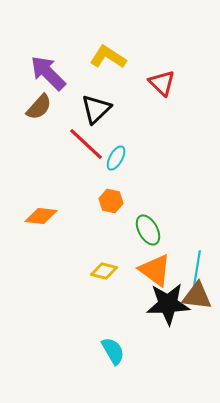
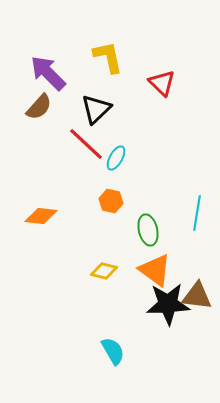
yellow L-shape: rotated 45 degrees clockwise
green ellipse: rotated 16 degrees clockwise
cyan line: moved 55 px up
